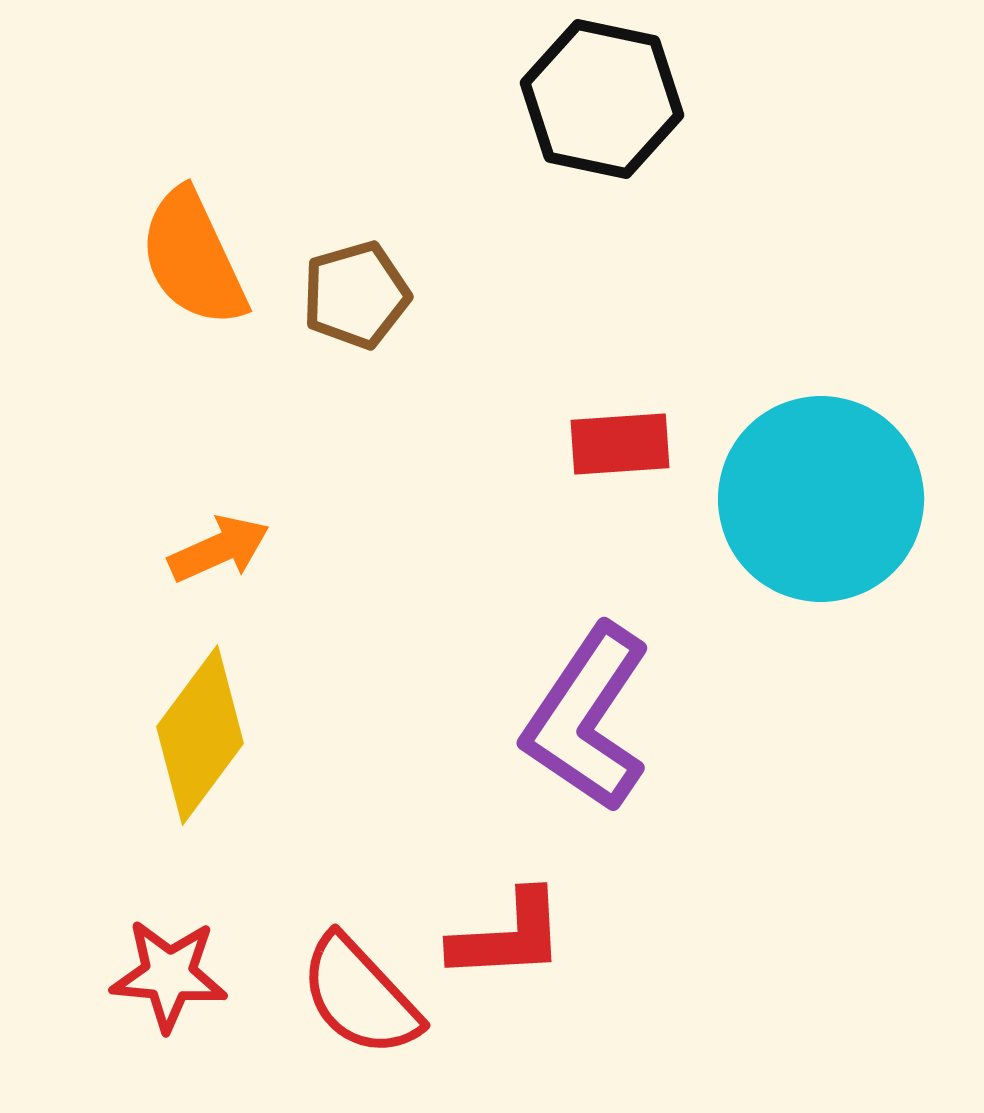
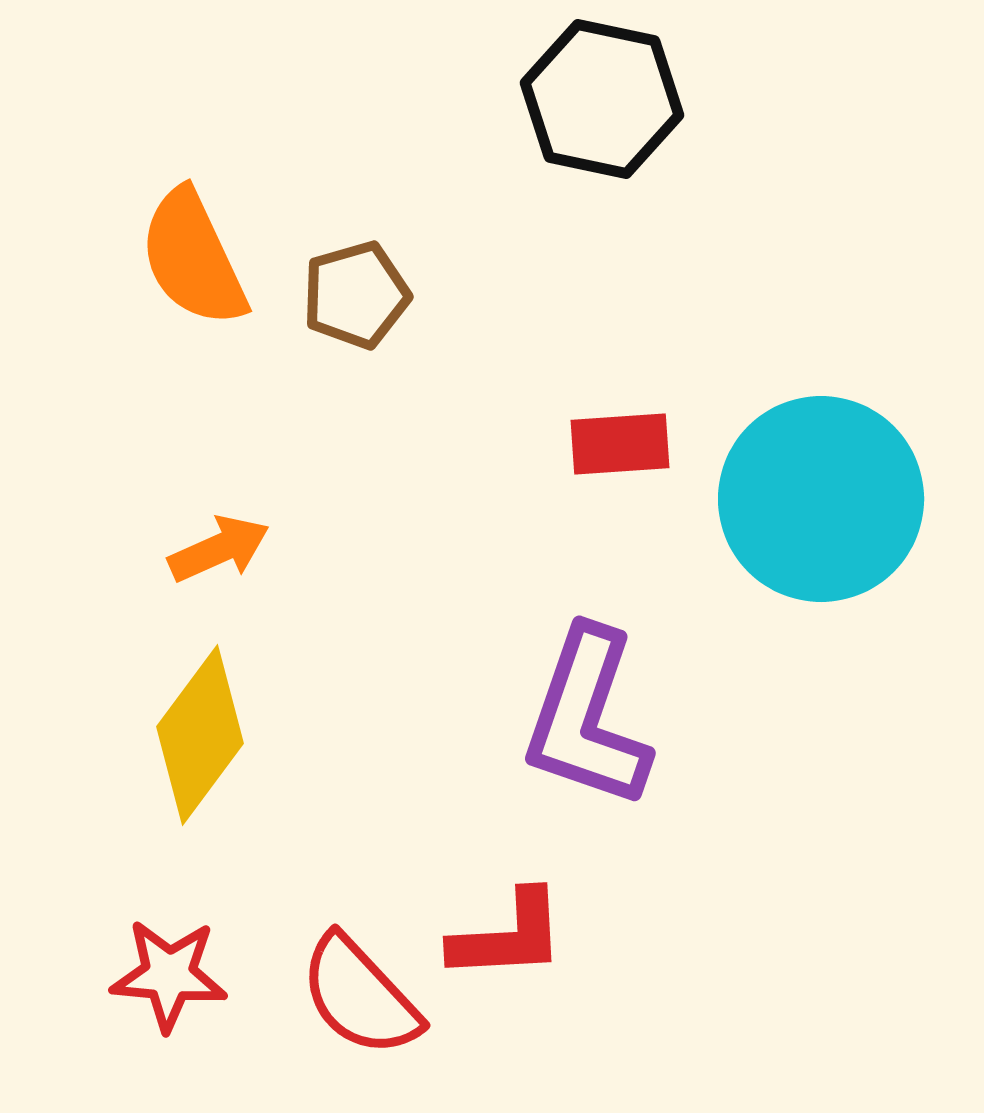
purple L-shape: rotated 15 degrees counterclockwise
